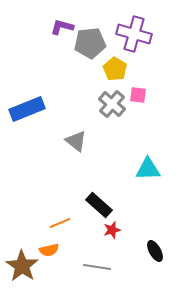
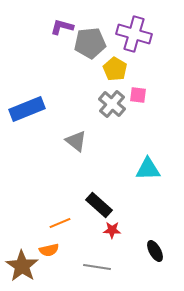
red star: rotated 18 degrees clockwise
